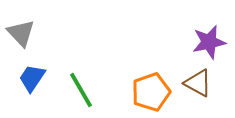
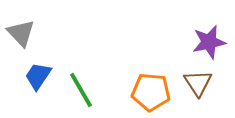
blue trapezoid: moved 6 px right, 2 px up
brown triangle: rotated 28 degrees clockwise
orange pentagon: rotated 24 degrees clockwise
